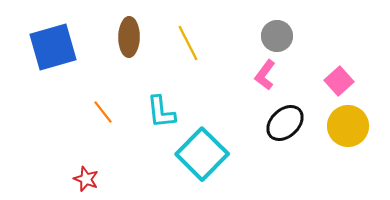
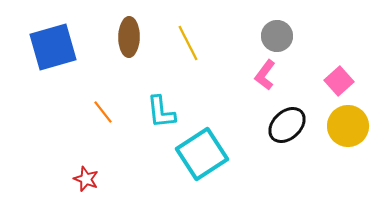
black ellipse: moved 2 px right, 2 px down
cyan square: rotated 12 degrees clockwise
